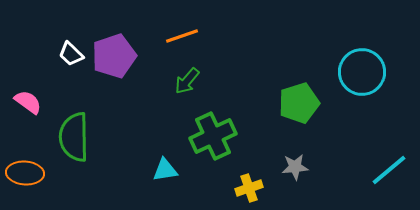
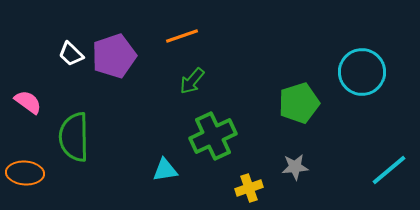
green arrow: moved 5 px right
